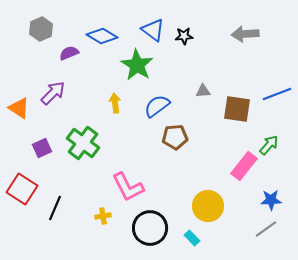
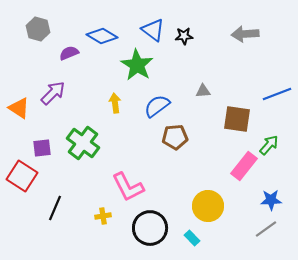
gray hexagon: moved 3 px left; rotated 20 degrees counterclockwise
brown square: moved 10 px down
purple square: rotated 18 degrees clockwise
red square: moved 13 px up
